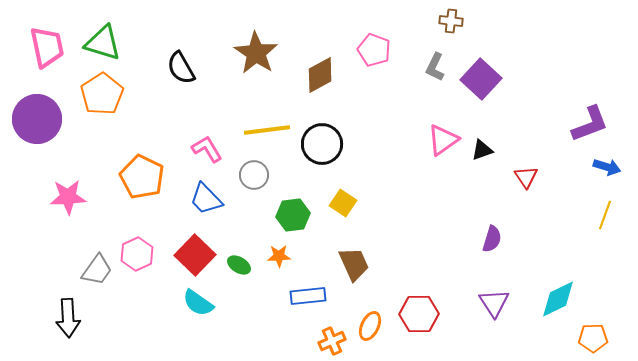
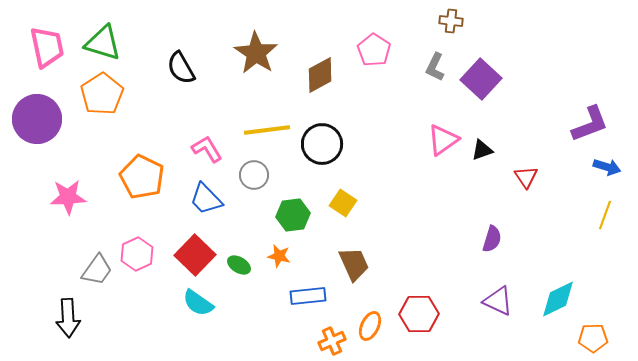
pink pentagon at (374, 50): rotated 12 degrees clockwise
orange star at (279, 256): rotated 15 degrees clockwise
purple triangle at (494, 303): moved 4 px right, 2 px up; rotated 32 degrees counterclockwise
